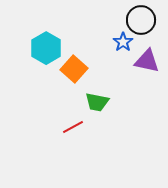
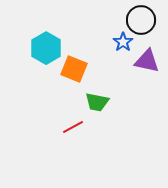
orange square: rotated 20 degrees counterclockwise
